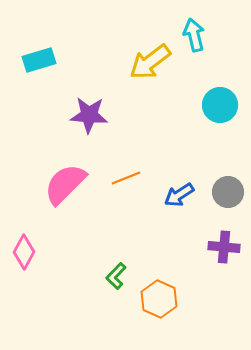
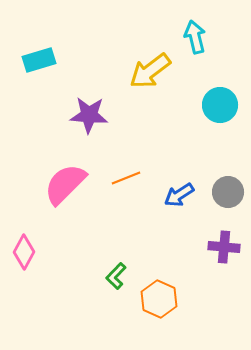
cyan arrow: moved 1 px right, 2 px down
yellow arrow: moved 9 px down
